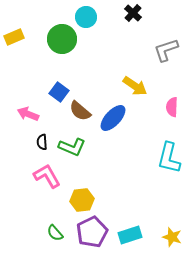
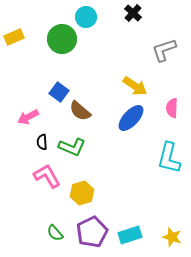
gray L-shape: moved 2 px left
pink semicircle: moved 1 px down
pink arrow: moved 3 px down; rotated 50 degrees counterclockwise
blue ellipse: moved 18 px right
yellow hexagon: moved 7 px up; rotated 10 degrees counterclockwise
